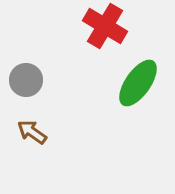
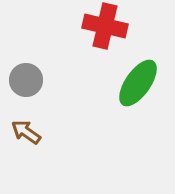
red cross: rotated 18 degrees counterclockwise
brown arrow: moved 6 px left
